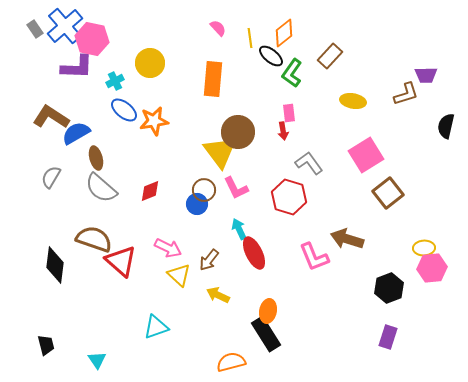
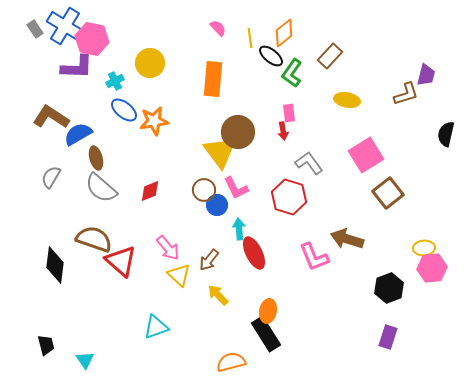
blue cross at (65, 26): rotated 18 degrees counterclockwise
purple trapezoid at (426, 75): rotated 75 degrees counterclockwise
yellow ellipse at (353, 101): moved 6 px left, 1 px up
black semicircle at (446, 126): moved 8 px down
blue semicircle at (76, 133): moved 2 px right, 1 px down
blue circle at (197, 204): moved 20 px right, 1 px down
cyan arrow at (239, 229): rotated 20 degrees clockwise
pink arrow at (168, 248): rotated 24 degrees clockwise
yellow arrow at (218, 295): rotated 20 degrees clockwise
cyan triangle at (97, 360): moved 12 px left
